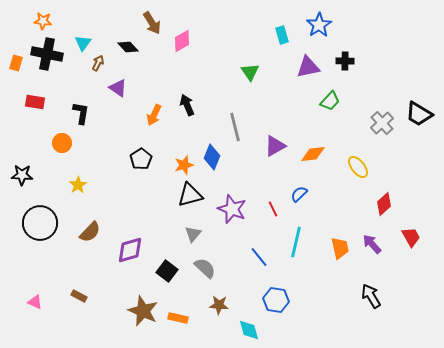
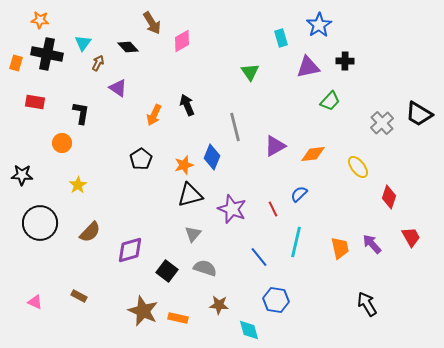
orange star at (43, 21): moved 3 px left, 1 px up
cyan rectangle at (282, 35): moved 1 px left, 3 px down
red diamond at (384, 204): moved 5 px right, 7 px up; rotated 30 degrees counterclockwise
gray semicircle at (205, 268): rotated 25 degrees counterclockwise
black arrow at (371, 296): moved 4 px left, 8 px down
